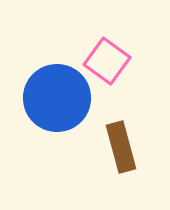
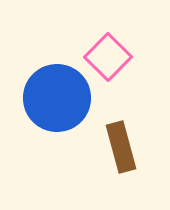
pink square: moved 1 px right, 4 px up; rotated 9 degrees clockwise
